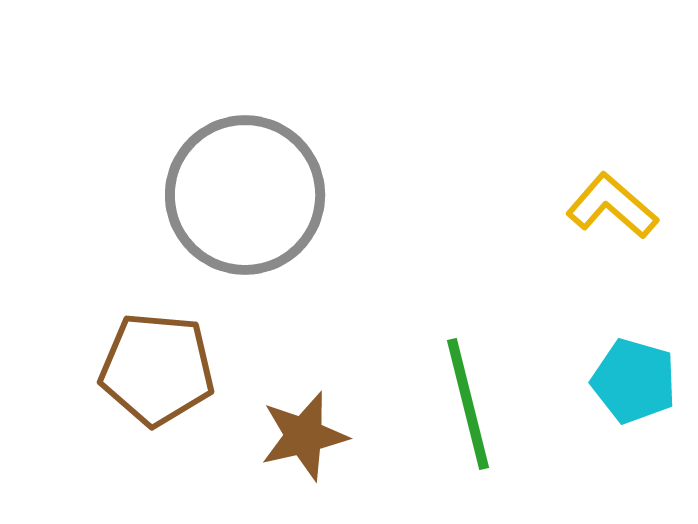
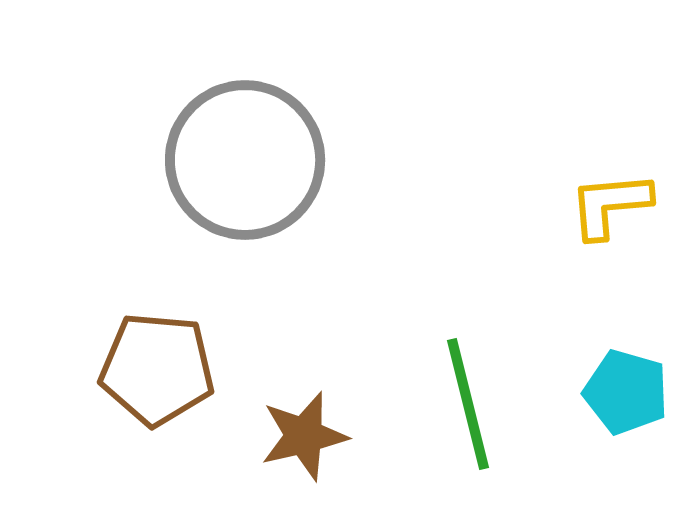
gray circle: moved 35 px up
yellow L-shape: moved 2 px left, 1 px up; rotated 46 degrees counterclockwise
cyan pentagon: moved 8 px left, 11 px down
